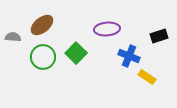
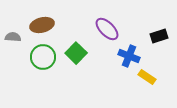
brown ellipse: rotated 25 degrees clockwise
purple ellipse: rotated 50 degrees clockwise
